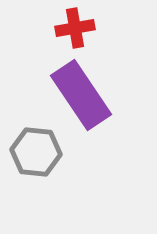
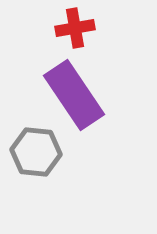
purple rectangle: moved 7 px left
